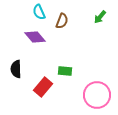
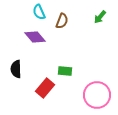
red rectangle: moved 2 px right, 1 px down
